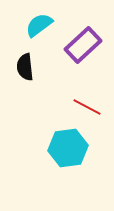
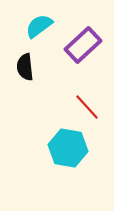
cyan semicircle: moved 1 px down
red line: rotated 20 degrees clockwise
cyan hexagon: rotated 18 degrees clockwise
